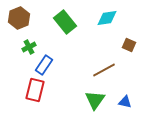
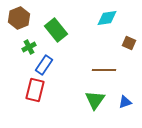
green rectangle: moved 9 px left, 8 px down
brown square: moved 2 px up
brown line: rotated 30 degrees clockwise
blue triangle: rotated 32 degrees counterclockwise
